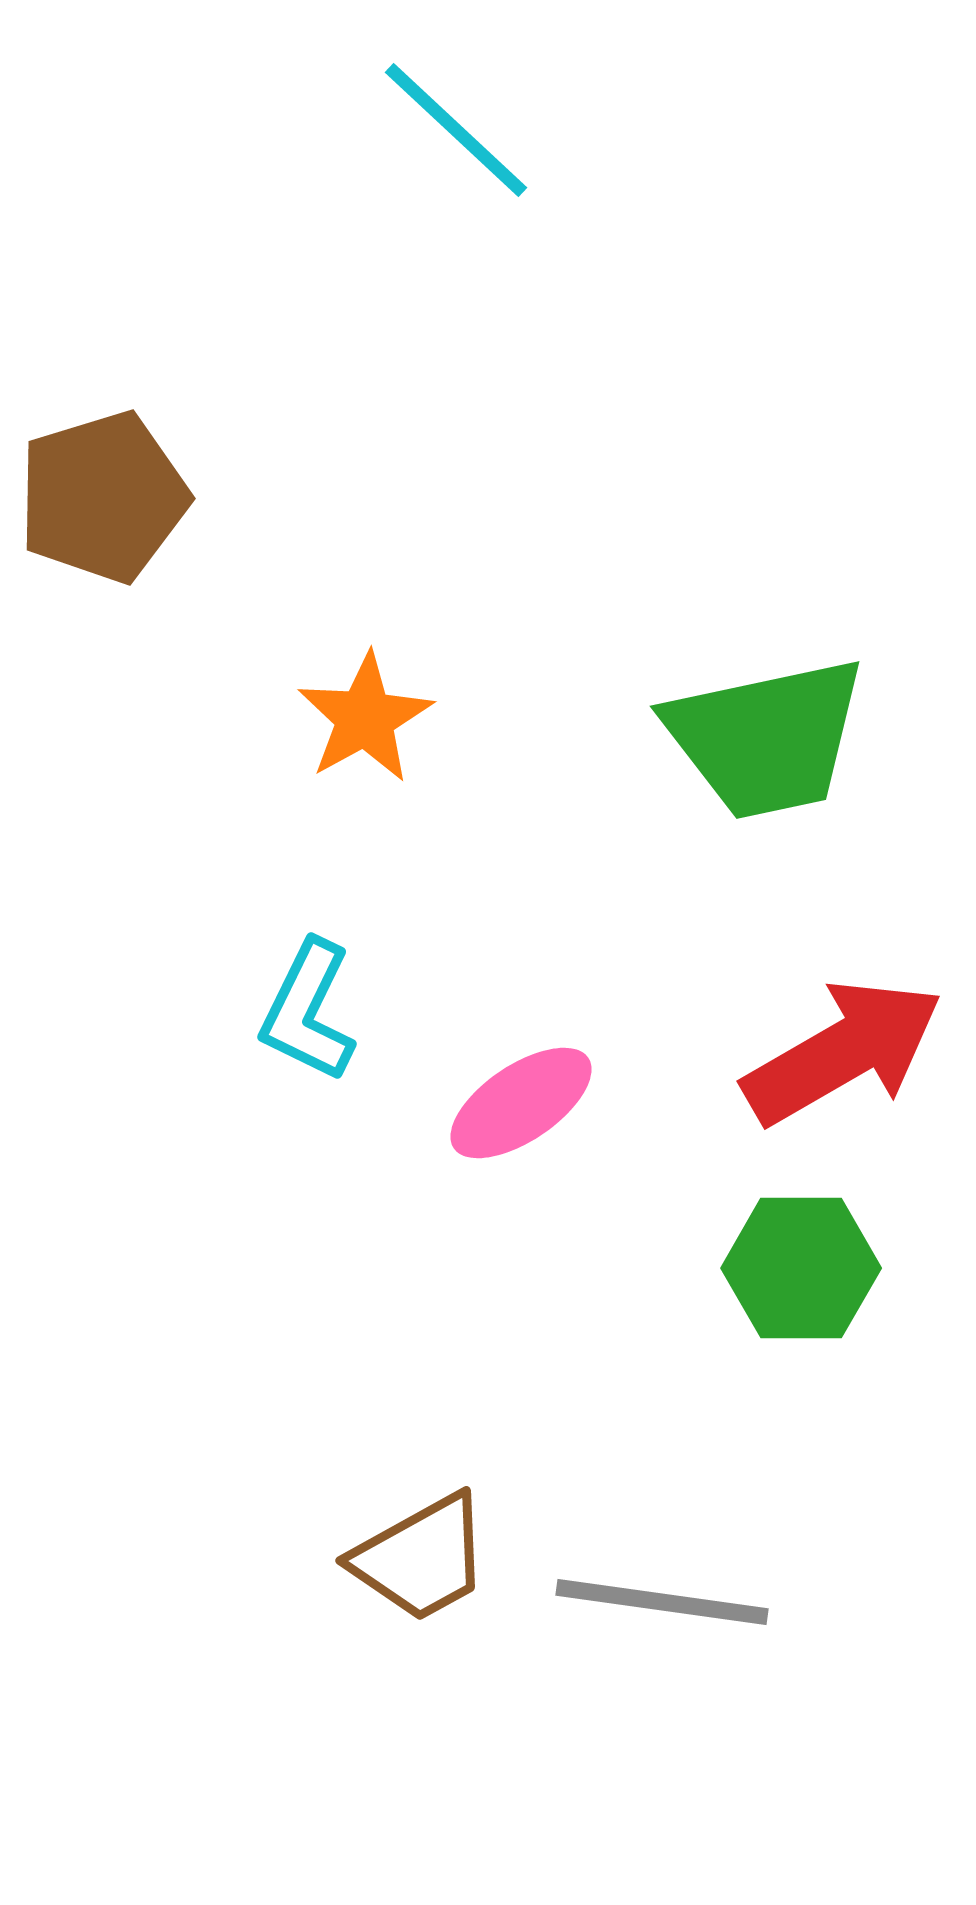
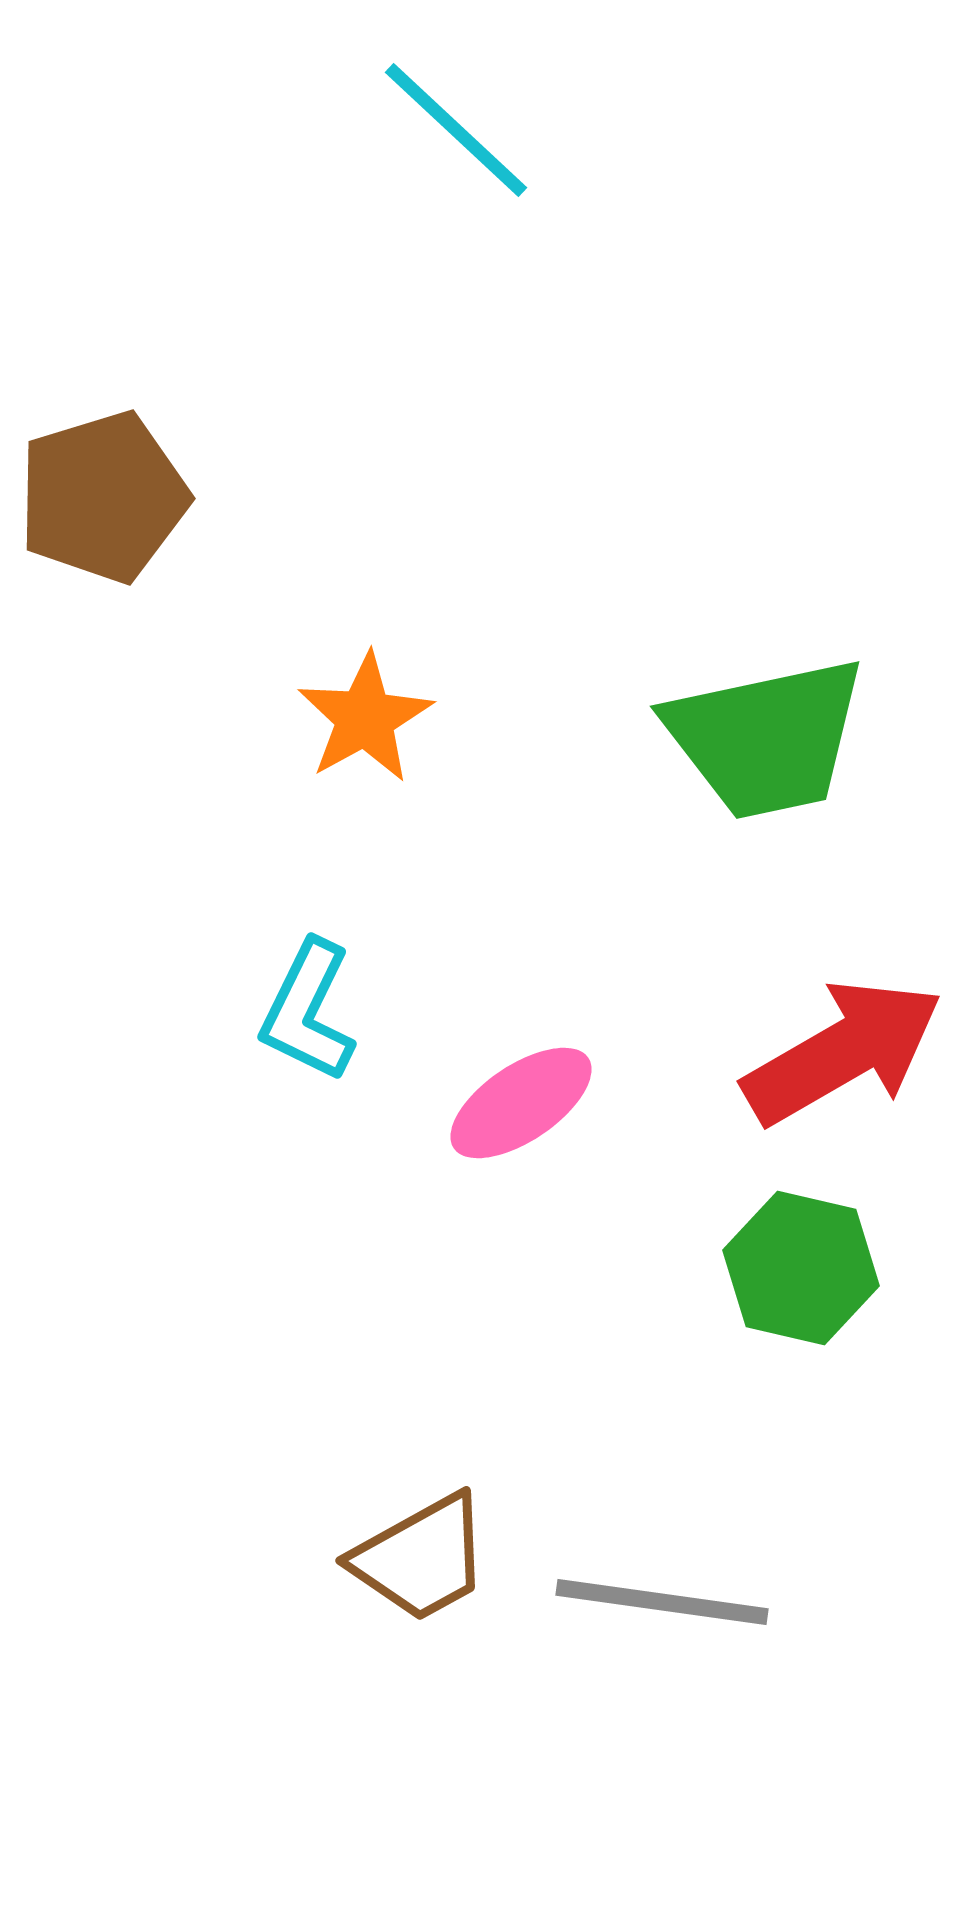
green hexagon: rotated 13 degrees clockwise
